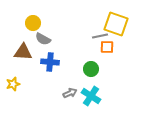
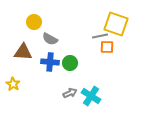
yellow circle: moved 1 px right, 1 px up
gray semicircle: moved 7 px right
green circle: moved 21 px left, 6 px up
yellow star: rotated 24 degrees counterclockwise
